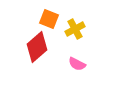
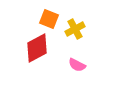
red diamond: moved 1 px down; rotated 12 degrees clockwise
pink semicircle: moved 1 px down
